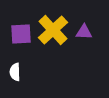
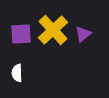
purple triangle: moved 1 px left, 2 px down; rotated 42 degrees counterclockwise
white semicircle: moved 2 px right, 1 px down
